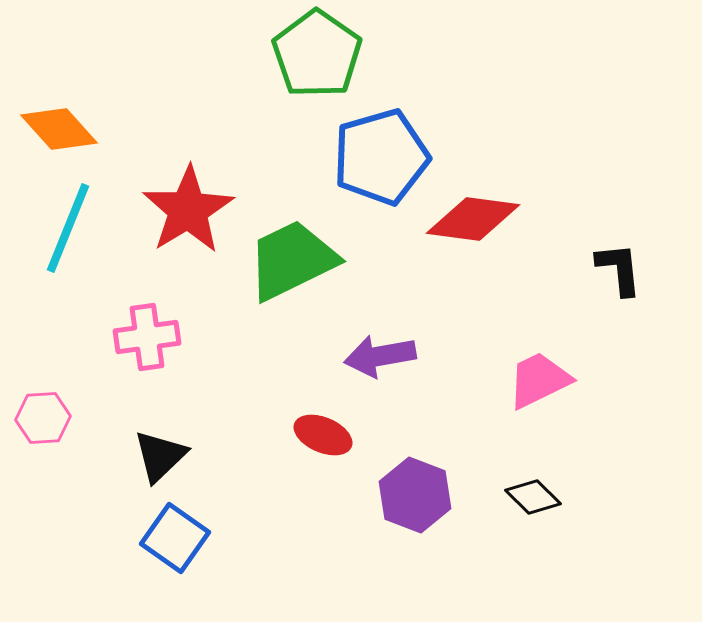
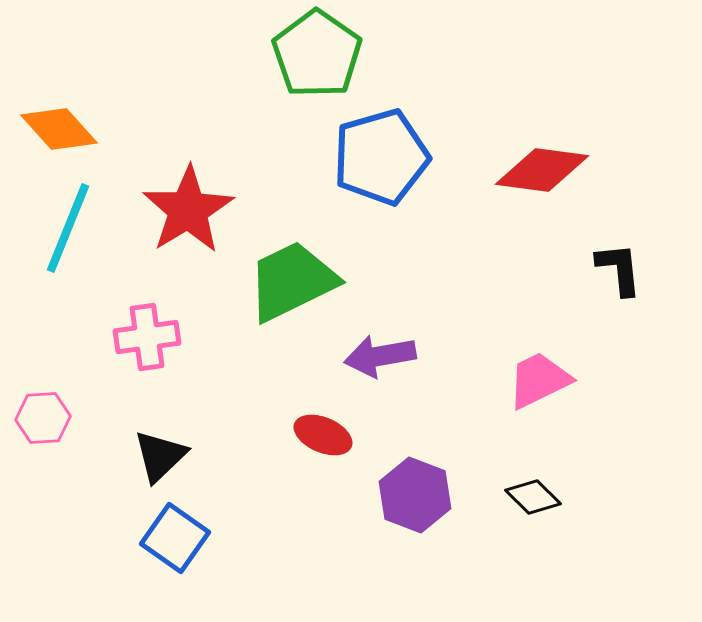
red diamond: moved 69 px right, 49 px up
green trapezoid: moved 21 px down
